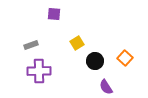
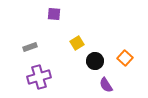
gray rectangle: moved 1 px left, 2 px down
purple cross: moved 6 px down; rotated 15 degrees counterclockwise
purple semicircle: moved 2 px up
